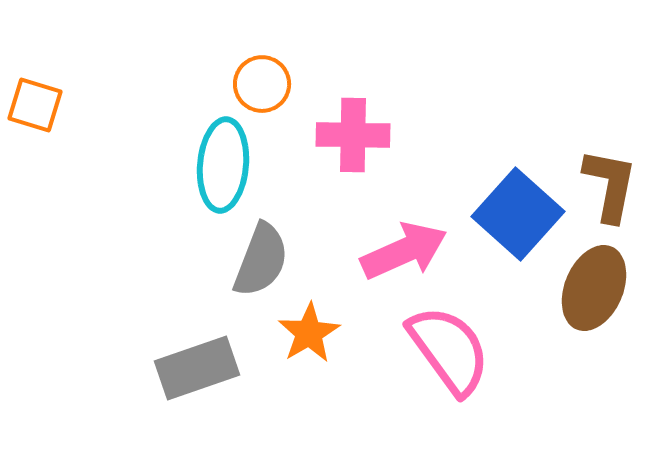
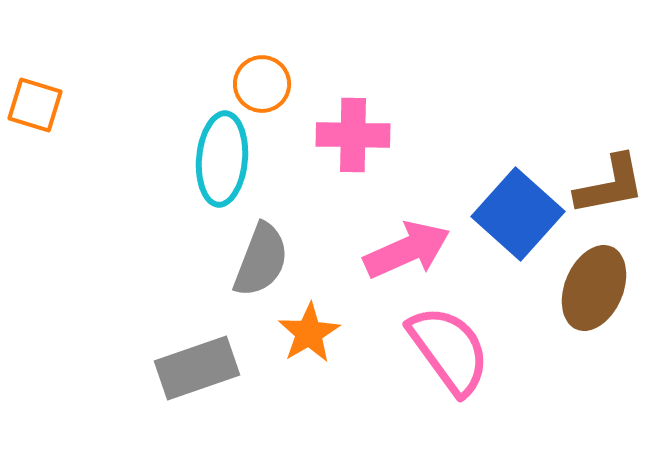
cyan ellipse: moved 1 px left, 6 px up
brown L-shape: rotated 68 degrees clockwise
pink arrow: moved 3 px right, 1 px up
